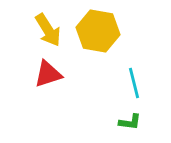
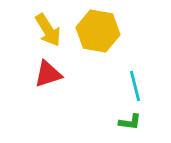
cyan line: moved 1 px right, 3 px down
